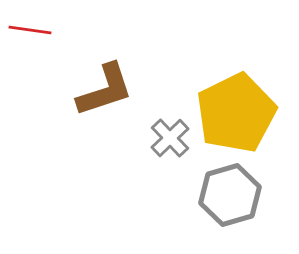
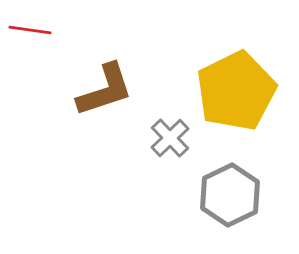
yellow pentagon: moved 22 px up
gray hexagon: rotated 10 degrees counterclockwise
